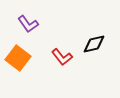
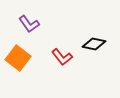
purple L-shape: moved 1 px right
black diamond: rotated 25 degrees clockwise
